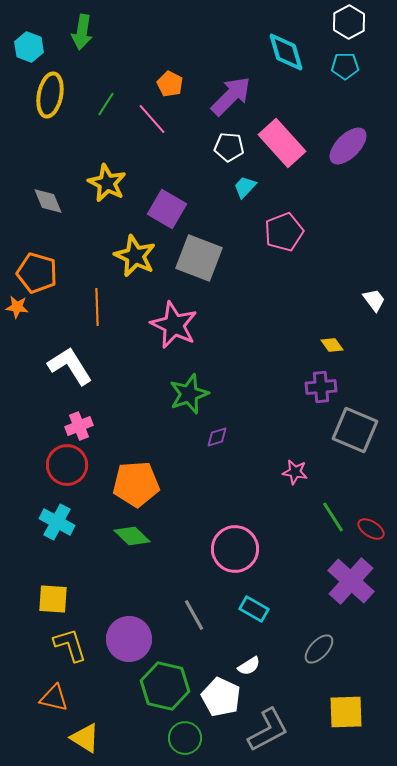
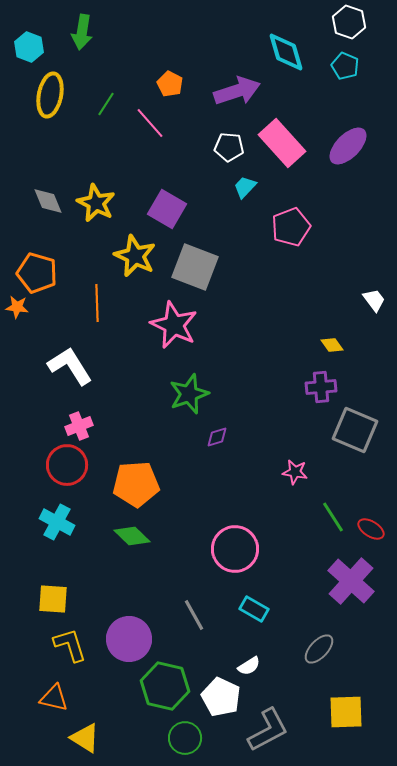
white hexagon at (349, 22): rotated 12 degrees counterclockwise
cyan pentagon at (345, 66): rotated 24 degrees clockwise
purple arrow at (231, 96): moved 6 px right, 5 px up; rotated 27 degrees clockwise
pink line at (152, 119): moved 2 px left, 4 px down
yellow star at (107, 183): moved 11 px left, 20 px down
pink pentagon at (284, 232): moved 7 px right, 5 px up
gray square at (199, 258): moved 4 px left, 9 px down
orange line at (97, 307): moved 4 px up
